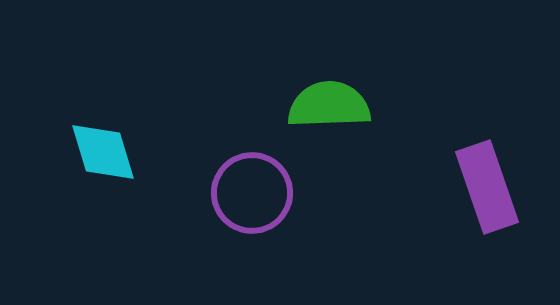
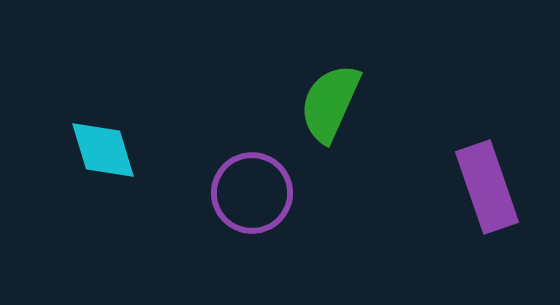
green semicircle: moved 1 px right, 2 px up; rotated 64 degrees counterclockwise
cyan diamond: moved 2 px up
